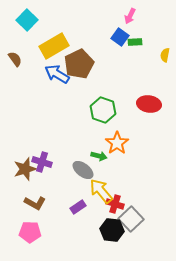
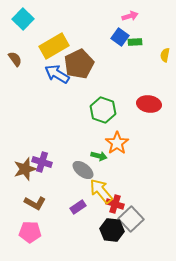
pink arrow: rotated 133 degrees counterclockwise
cyan square: moved 4 px left, 1 px up
